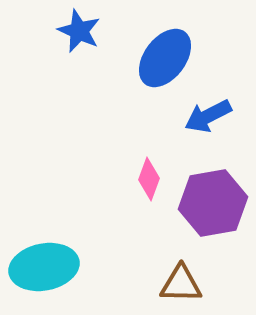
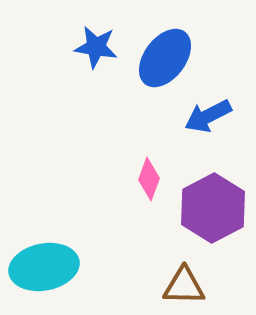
blue star: moved 17 px right, 16 px down; rotated 15 degrees counterclockwise
purple hexagon: moved 5 px down; rotated 18 degrees counterclockwise
brown triangle: moved 3 px right, 2 px down
